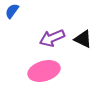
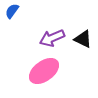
pink ellipse: rotated 20 degrees counterclockwise
